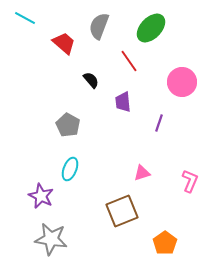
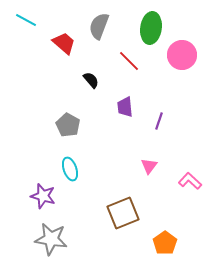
cyan line: moved 1 px right, 2 px down
green ellipse: rotated 36 degrees counterclockwise
red line: rotated 10 degrees counterclockwise
pink circle: moved 27 px up
purple trapezoid: moved 2 px right, 5 px down
purple line: moved 2 px up
cyan ellipse: rotated 40 degrees counterclockwise
pink triangle: moved 7 px right, 7 px up; rotated 36 degrees counterclockwise
pink L-shape: rotated 70 degrees counterclockwise
purple star: moved 2 px right; rotated 10 degrees counterclockwise
brown square: moved 1 px right, 2 px down
